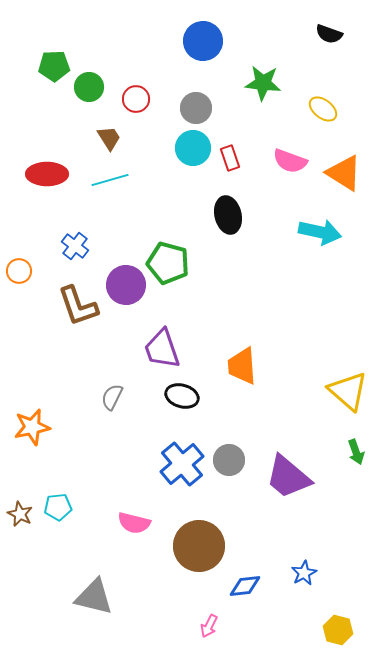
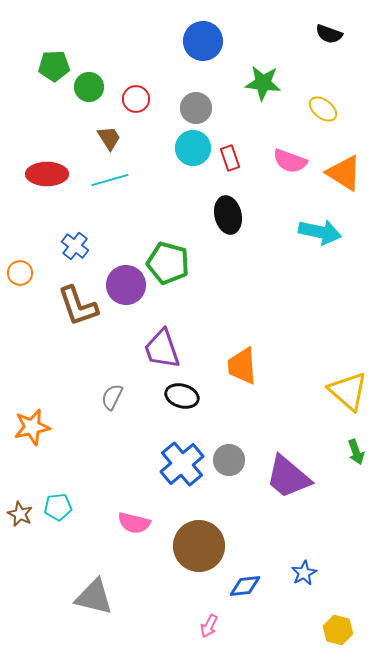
orange circle at (19, 271): moved 1 px right, 2 px down
